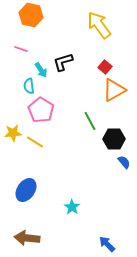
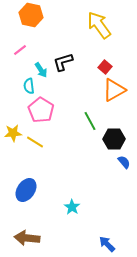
pink line: moved 1 px left, 1 px down; rotated 56 degrees counterclockwise
